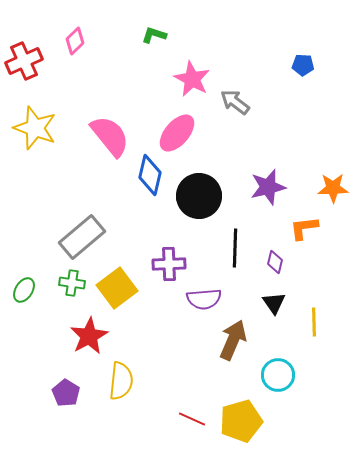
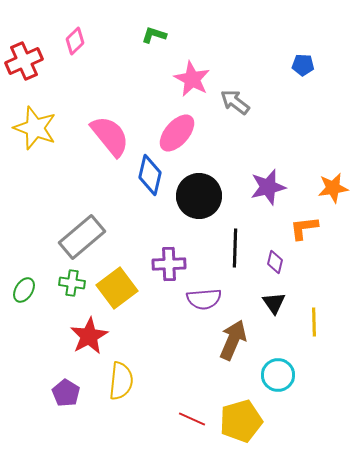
orange star: rotated 8 degrees counterclockwise
